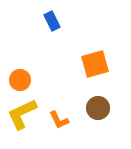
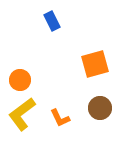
brown circle: moved 2 px right
yellow L-shape: rotated 12 degrees counterclockwise
orange L-shape: moved 1 px right, 2 px up
